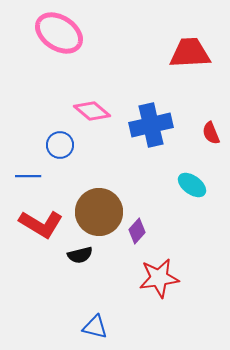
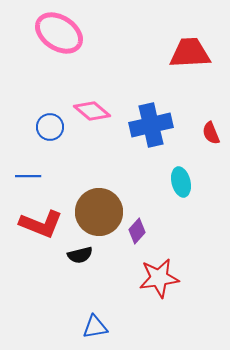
blue circle: moved 10 px left, 18 px up
cyan ellipse: moved 11 px left, 3 px up; rotated 40 degrees clockwise
red L-shape: rotated 9 degrees counterclockwise
blue triangle: rotated 24 degrees counterclockwise
